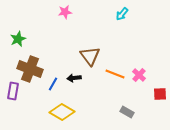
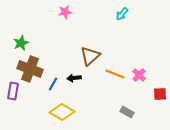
green star: moved 3 px right, 4 px down
brown triangle: rotated 25 degrees clockwise
